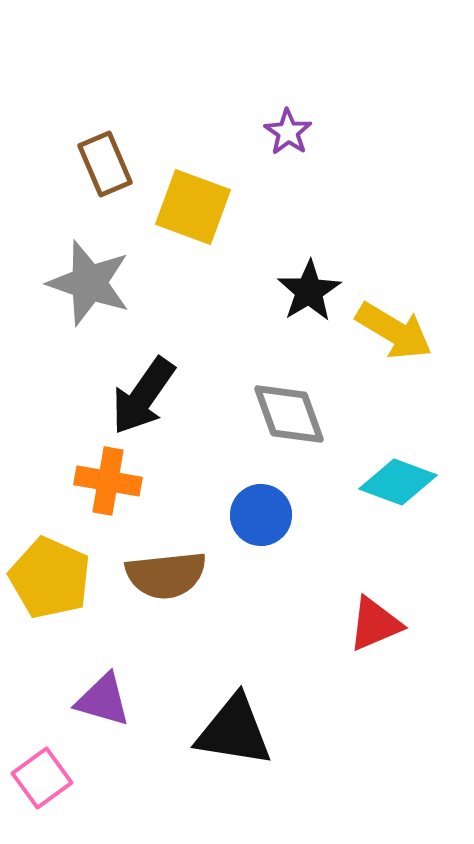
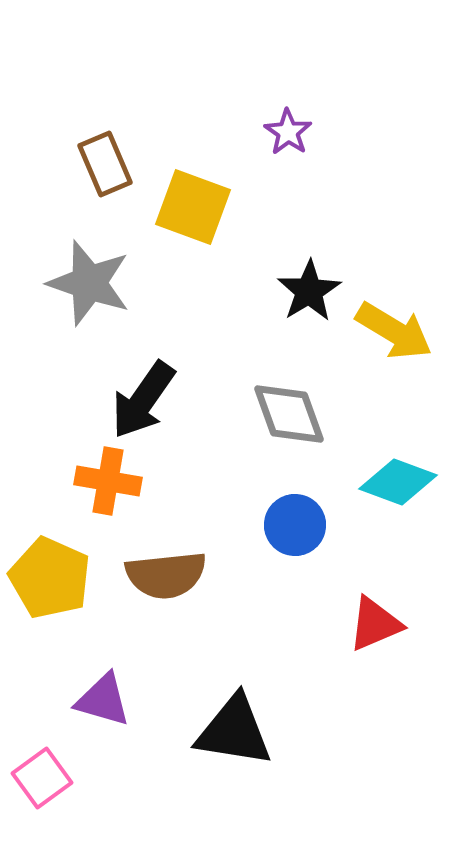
black arrow: moved 4 px down
blue circle: moved 34 px right, 10 px down
